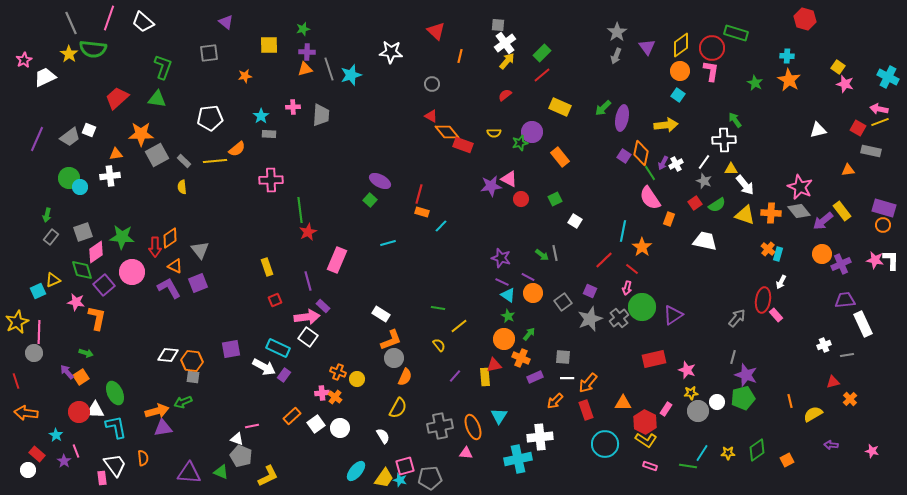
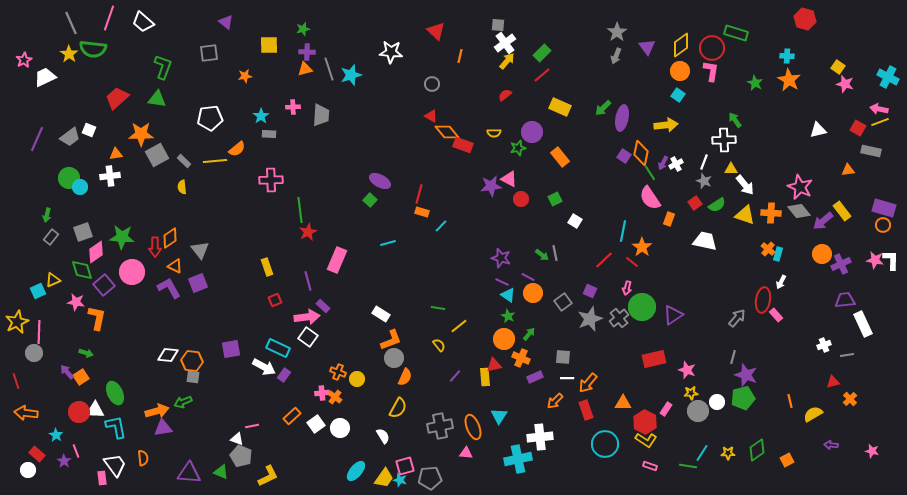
green star at (520, 143): moved 2 px left, 5 px down
white line at (704, 162): rotated 14 degrees counterclockwise
red line at (632, 269): moved 7 px up
